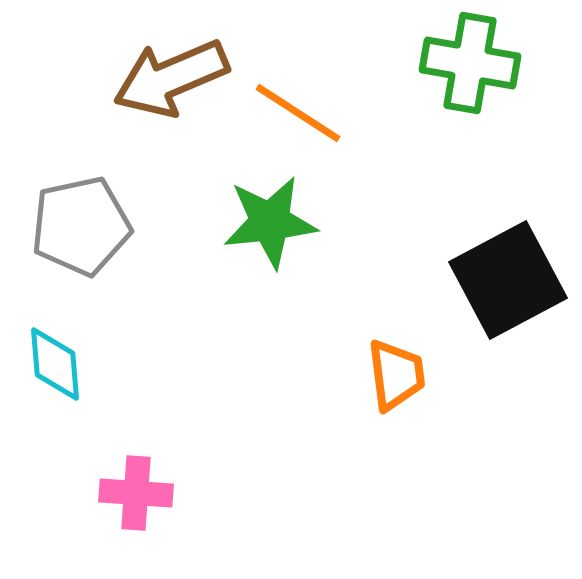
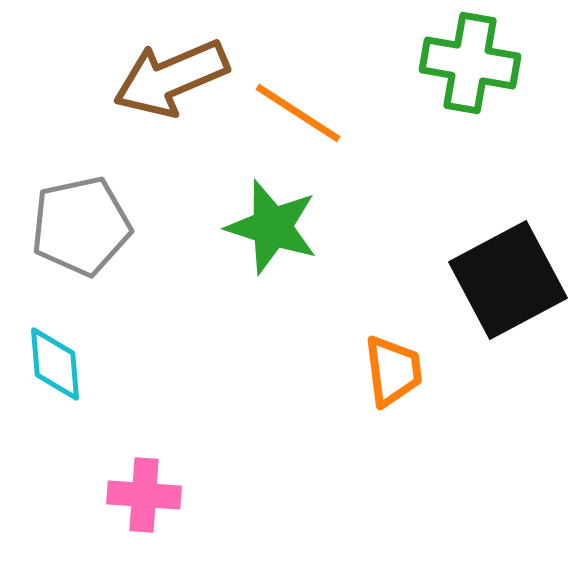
green star: moved 2 px right, 5 px down; rotated 24 degrees clockwise
orange trapezoid: moved 3 px left, 4 px up
pink cross: moved 8 px right, 2 px down
